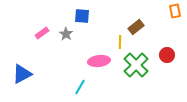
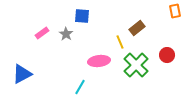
brown rectangle: moved 1 px right, 1 px down
yellow line: rotated 24 degrees counterclockwise
